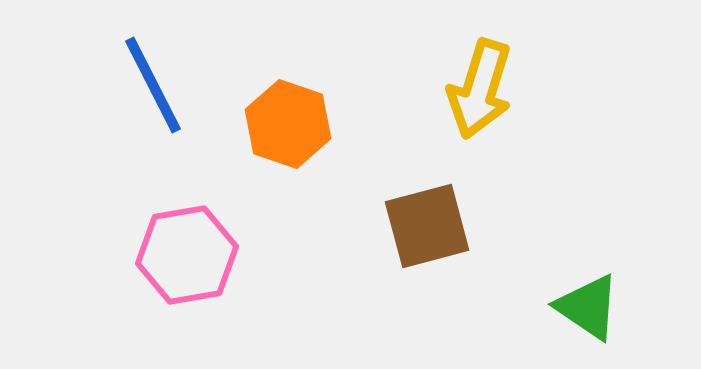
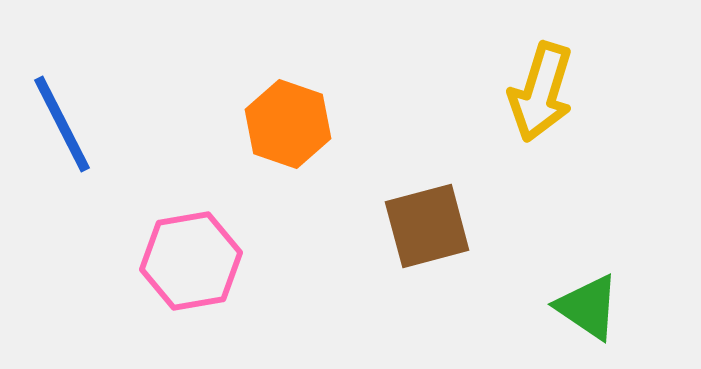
blue line: moved 91 px left, 39 px down
yellow arrow: moved 61 px right, 3 px down
pink hexagon: moved 4 px right, 6 px down
